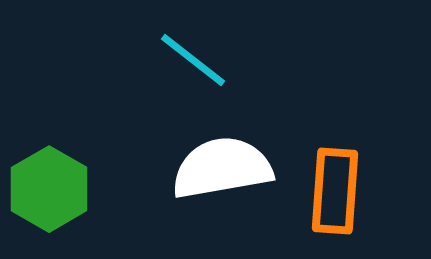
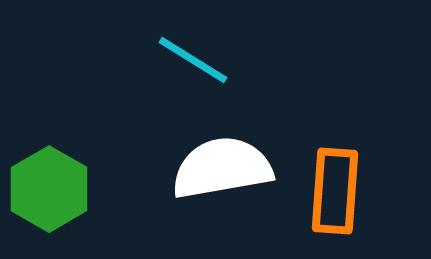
cyan line: rotated 6 degrees counterclockwise
